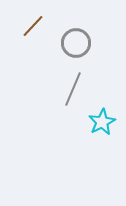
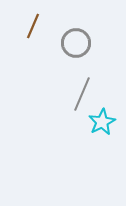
brown line: rotated 20 degrees counterclockwise
gray line: moved 9 px right, 5 px down
